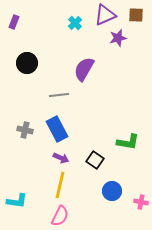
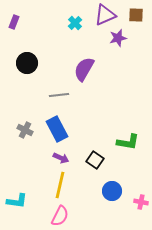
gray cross: rotated 14 degrees clockwise
